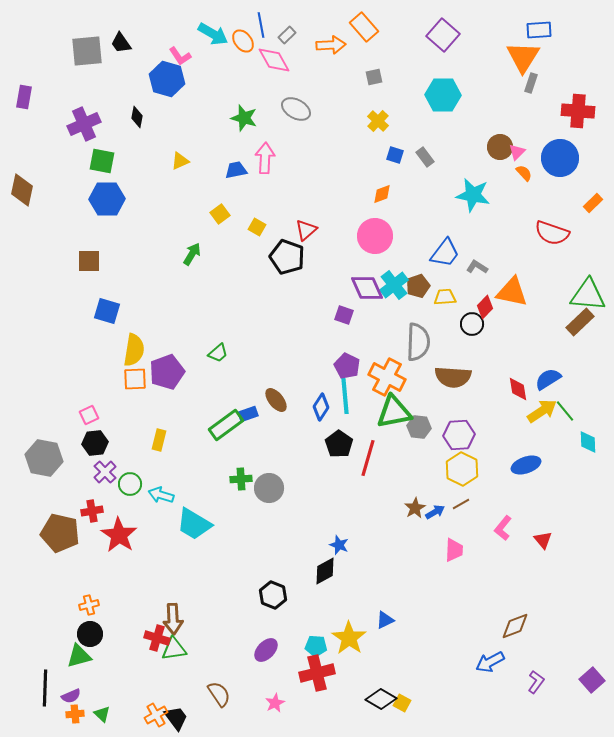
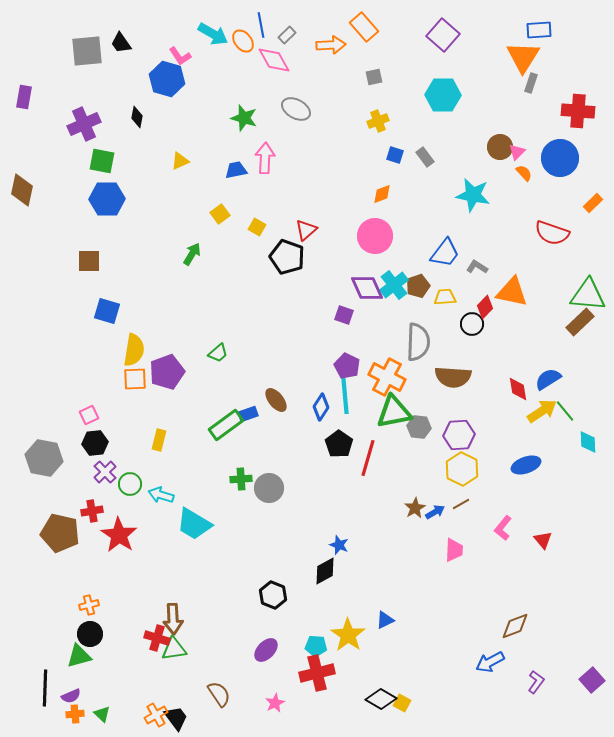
yellow cross at (378, 121): rotated 25 degrees clockwise
yellow star at (349, 638): moved 1 px left, 3 px up
